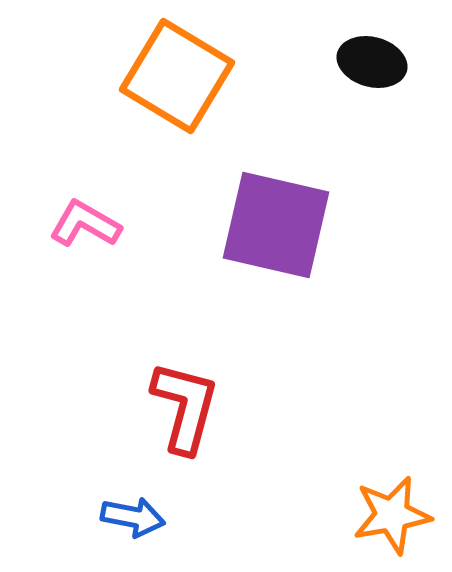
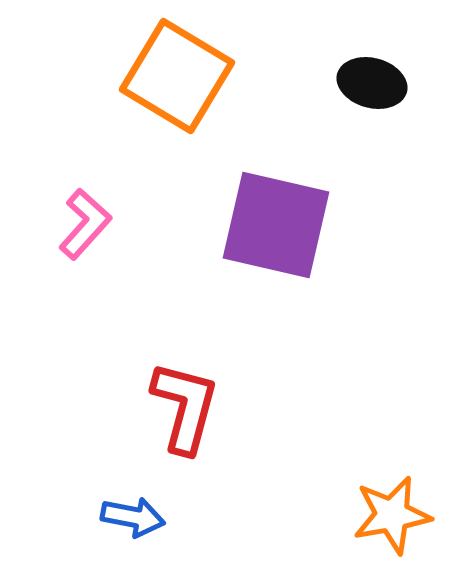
black ellipse: moved 21 px down
pink L-shape: rotated 102 degrees clockwise
